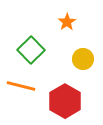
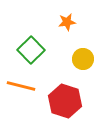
orange star: rotated 24 degrees clockwise
red hexagon: rotated 12 degrees counterclockwise
